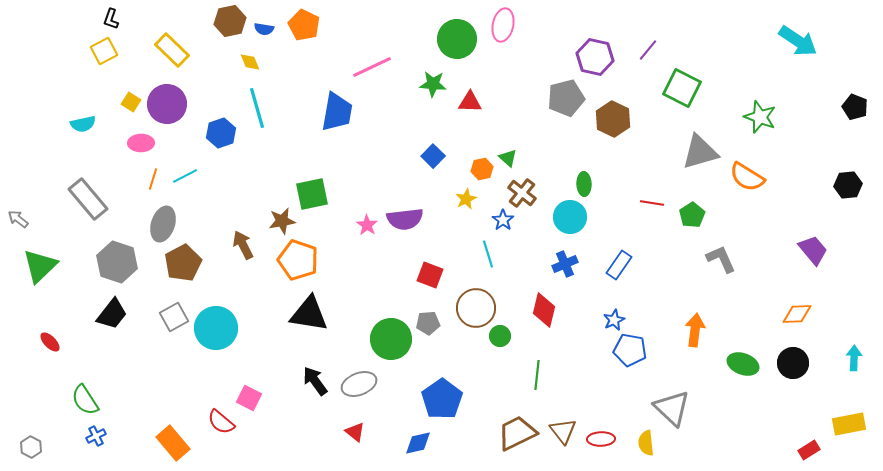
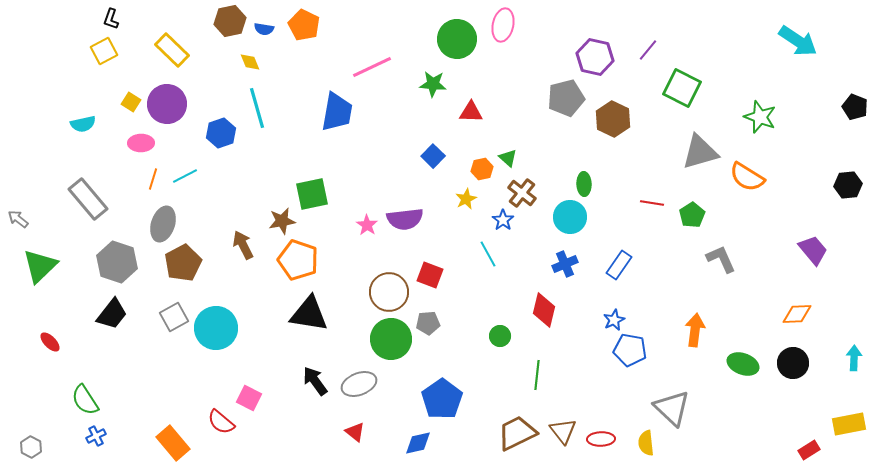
red triangle at (470, 102): moved 1 px right, 10 px down
cyan line at (488, 254): rotated 12 degrees counterclockwise
brown circle at (476, 308): moved 87 px left, 16 px up
